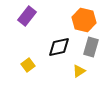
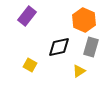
orange hexagon: rotated 10 degrees clockwise
yellow square: moved 2 px right; rotated 24 degrees counterclockwise
